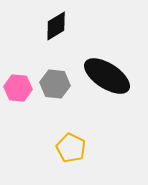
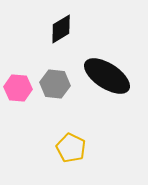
black diamond: moved 5 px right, 3 px down
